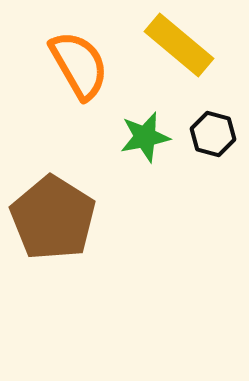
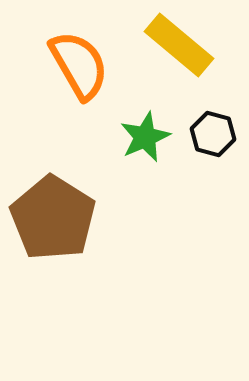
green star: rotated 12 degrees counterclockwise
